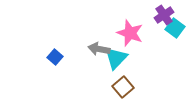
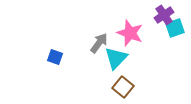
cyan square: rotated 36 degrees clockwise
gray arrow: moved 6 px up; rotated 115 degrees clockwise
blue square: rotated 21 degrees counterclockwise
brown square: rotated 10 degrees counterclockwise
